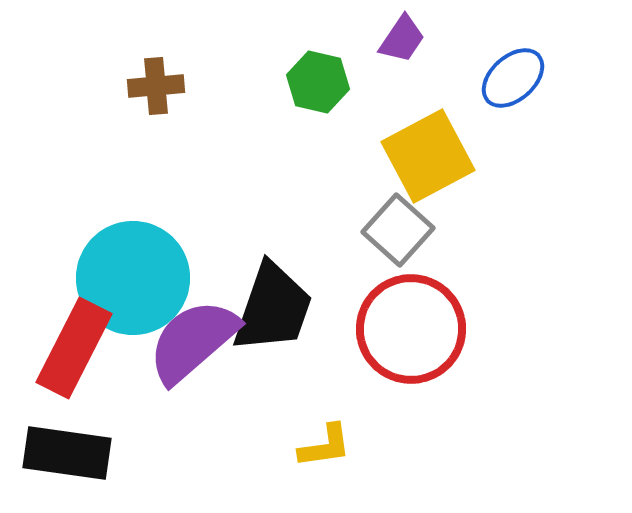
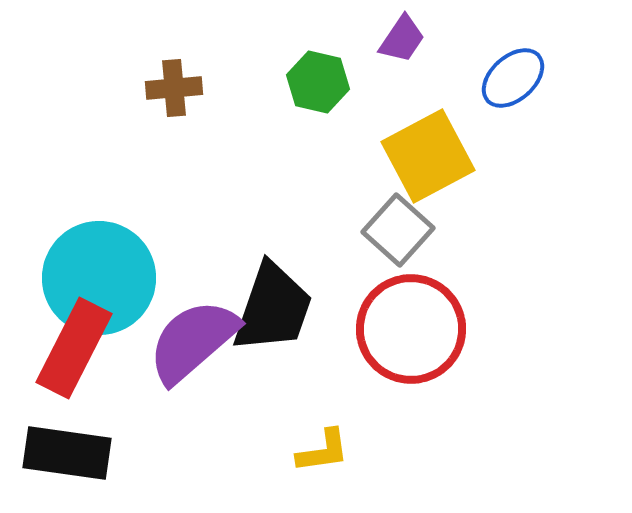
brown cross: moved 18 px right, 2 px down
cyan circle: moved 34 px left
yellow L-shape: moved 2 px left, 5 px down
